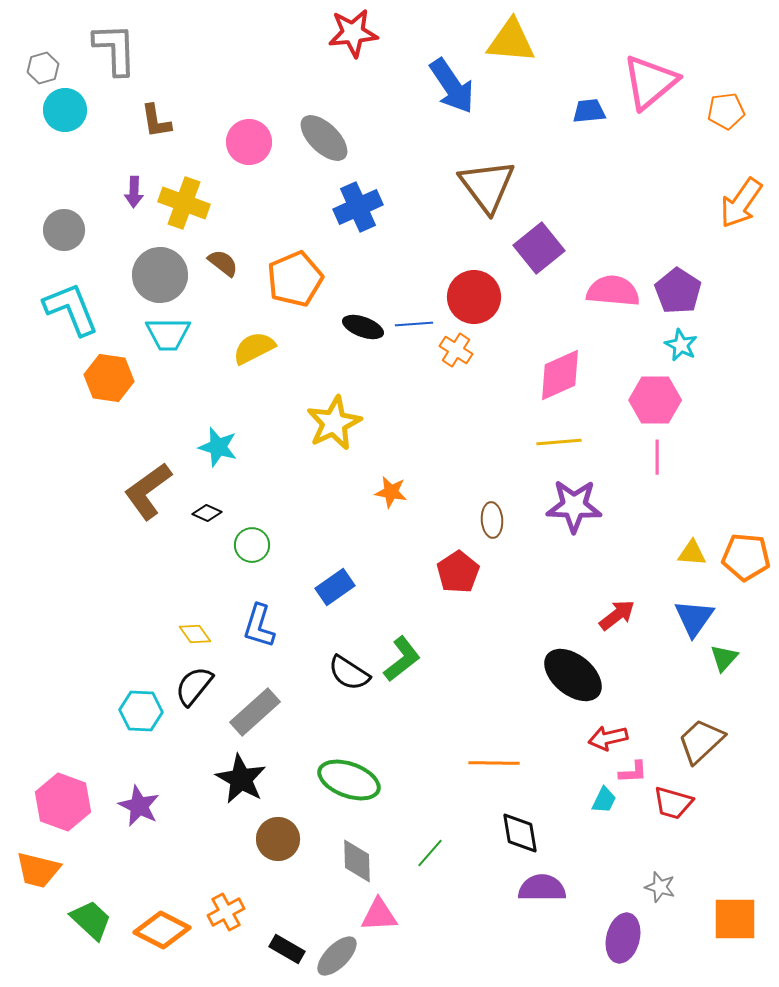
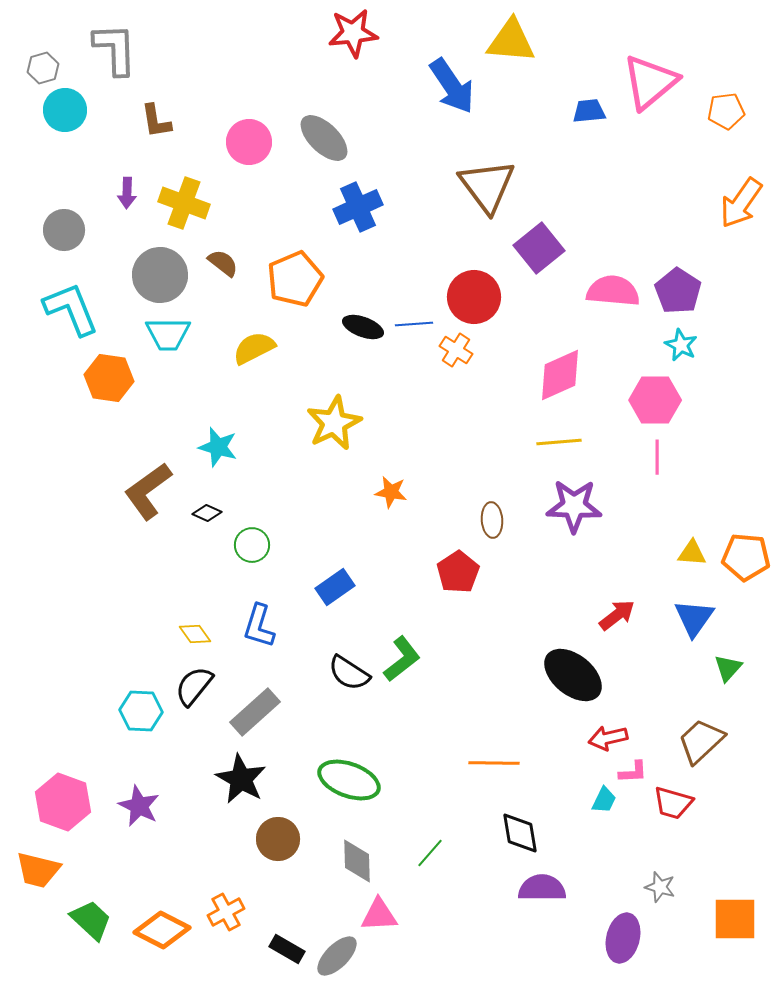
purple arrow at (134, 192): moved 7 px left, 1 px down
green triangle at (724, 658): moved 4 px right, 10 px down
